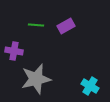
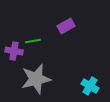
green line: moved 3 px left, 16 px down; rotated 14 degrees counterclockwise
